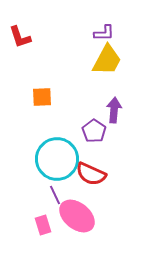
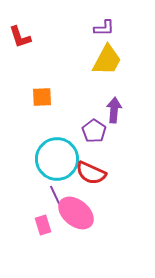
purple L-shape: moved 5 px up
red semicircle: moved 1 px up
pink ellipse: moved 1 px left, 3 px up
